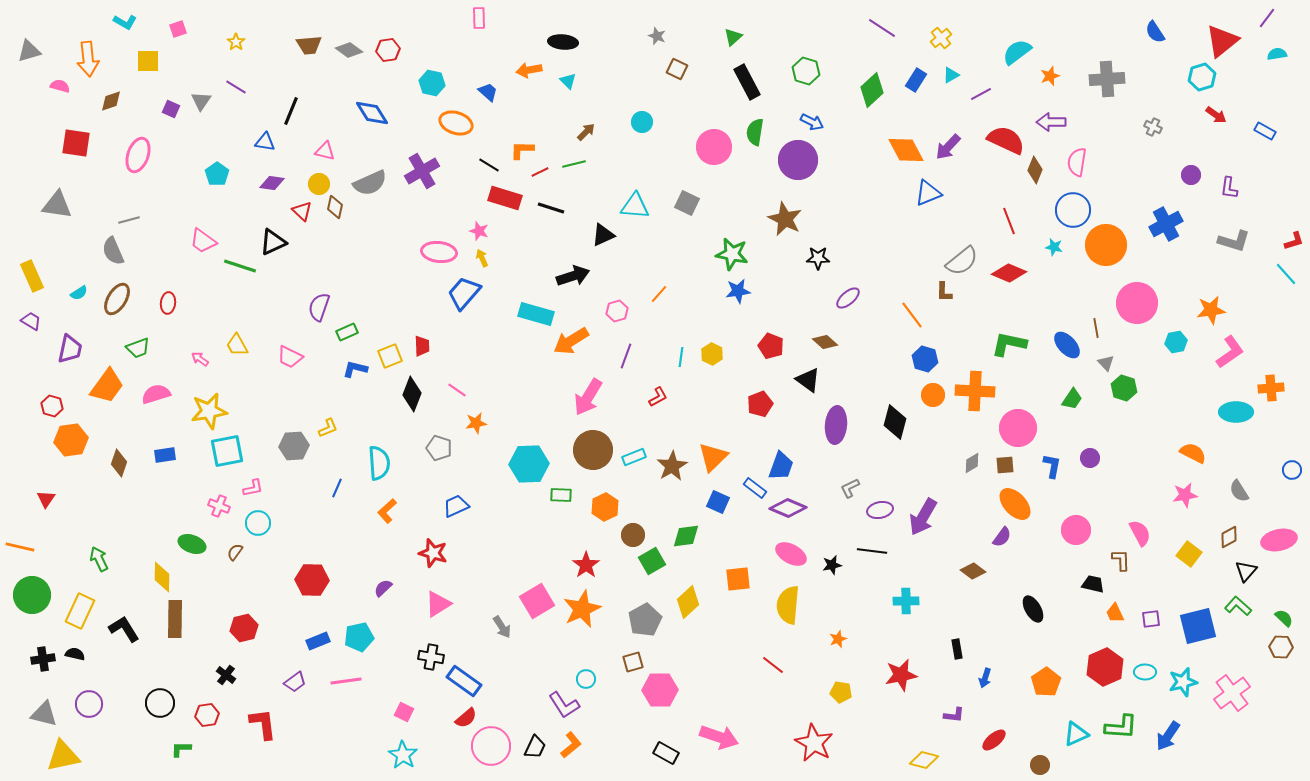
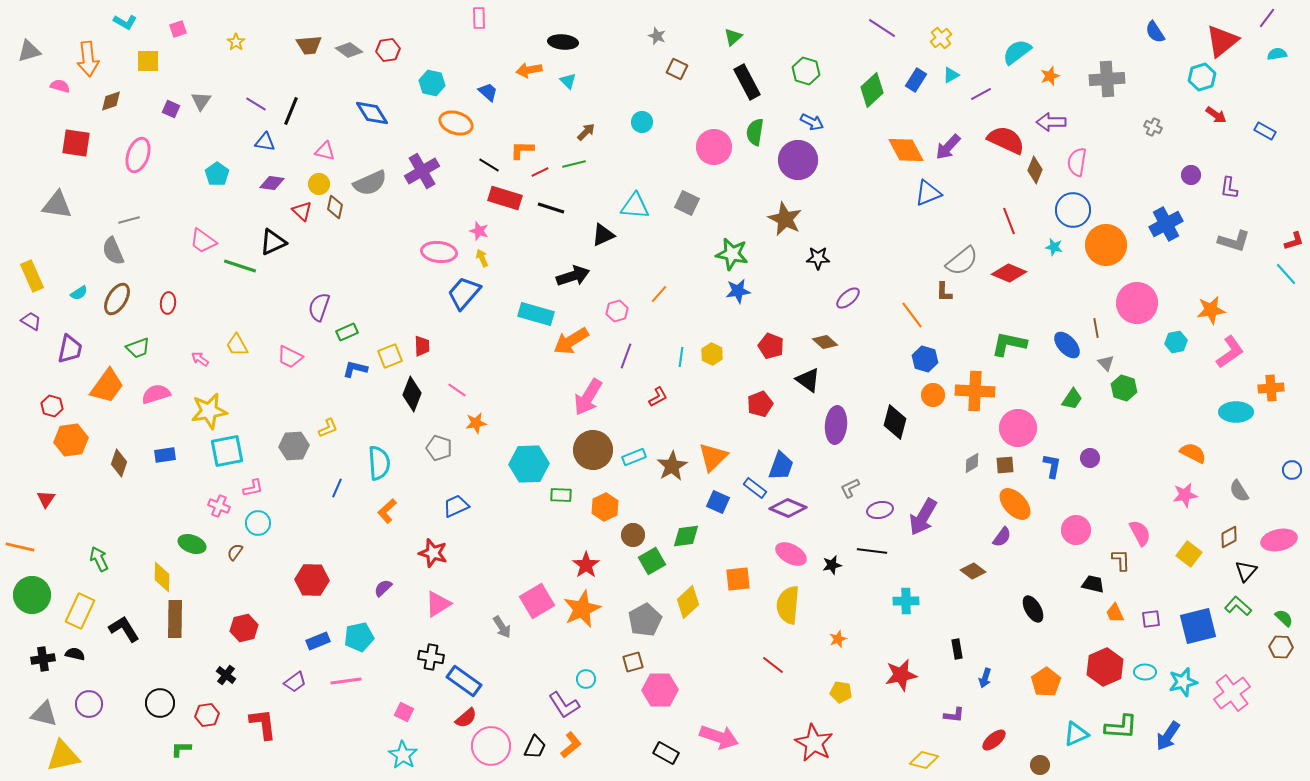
purple line at (236, 87): moved 20 px right, 17 px down
